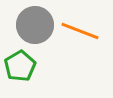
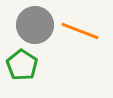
green pentagon: moved 2 px right, 1 px up; rotated 8 degrees counterclockwise
